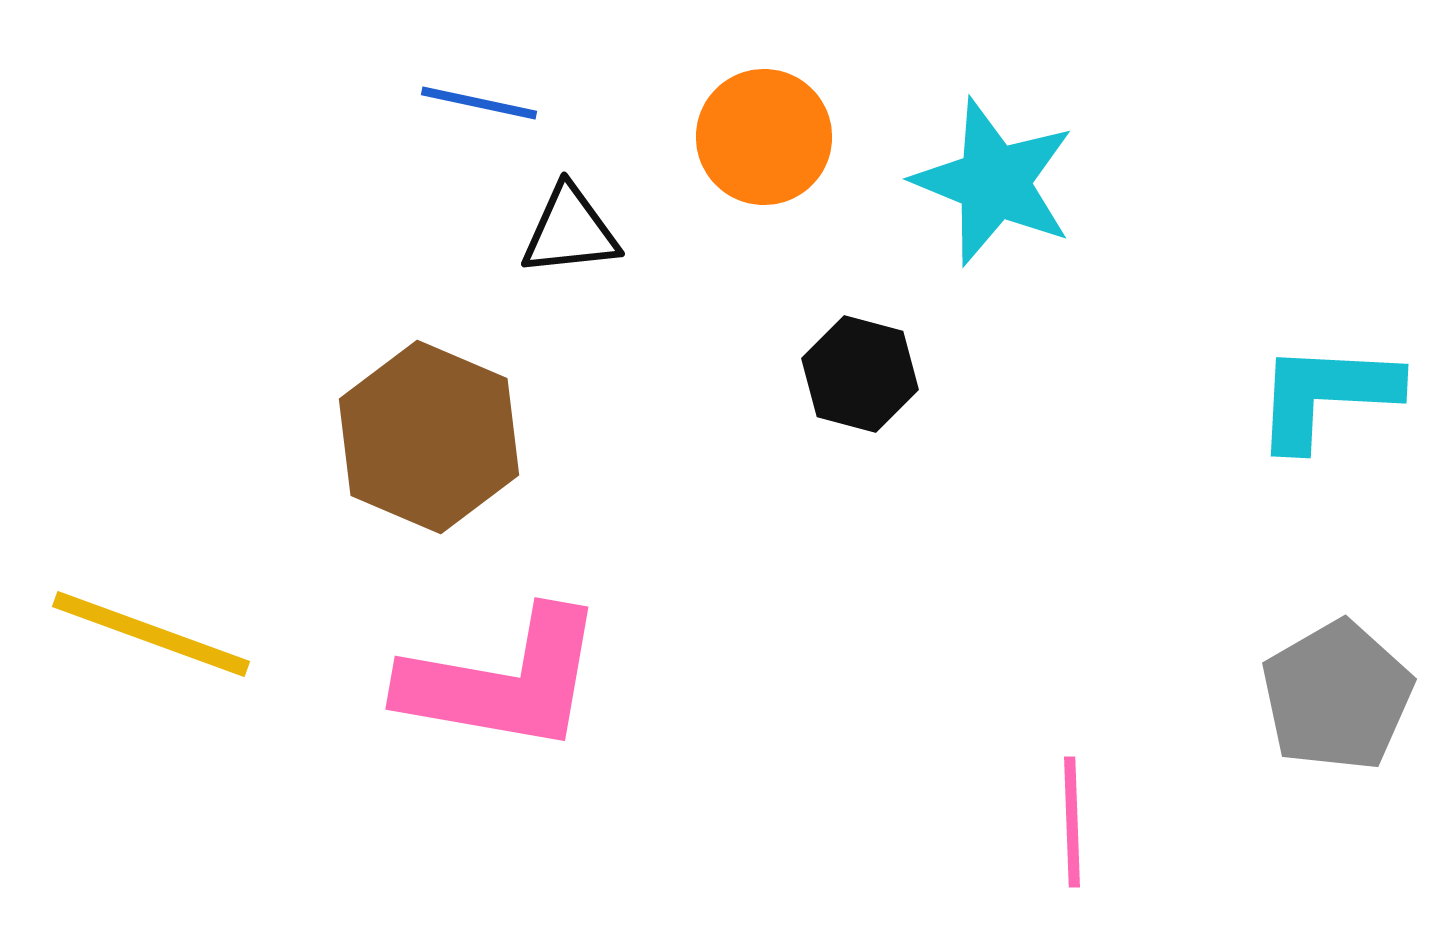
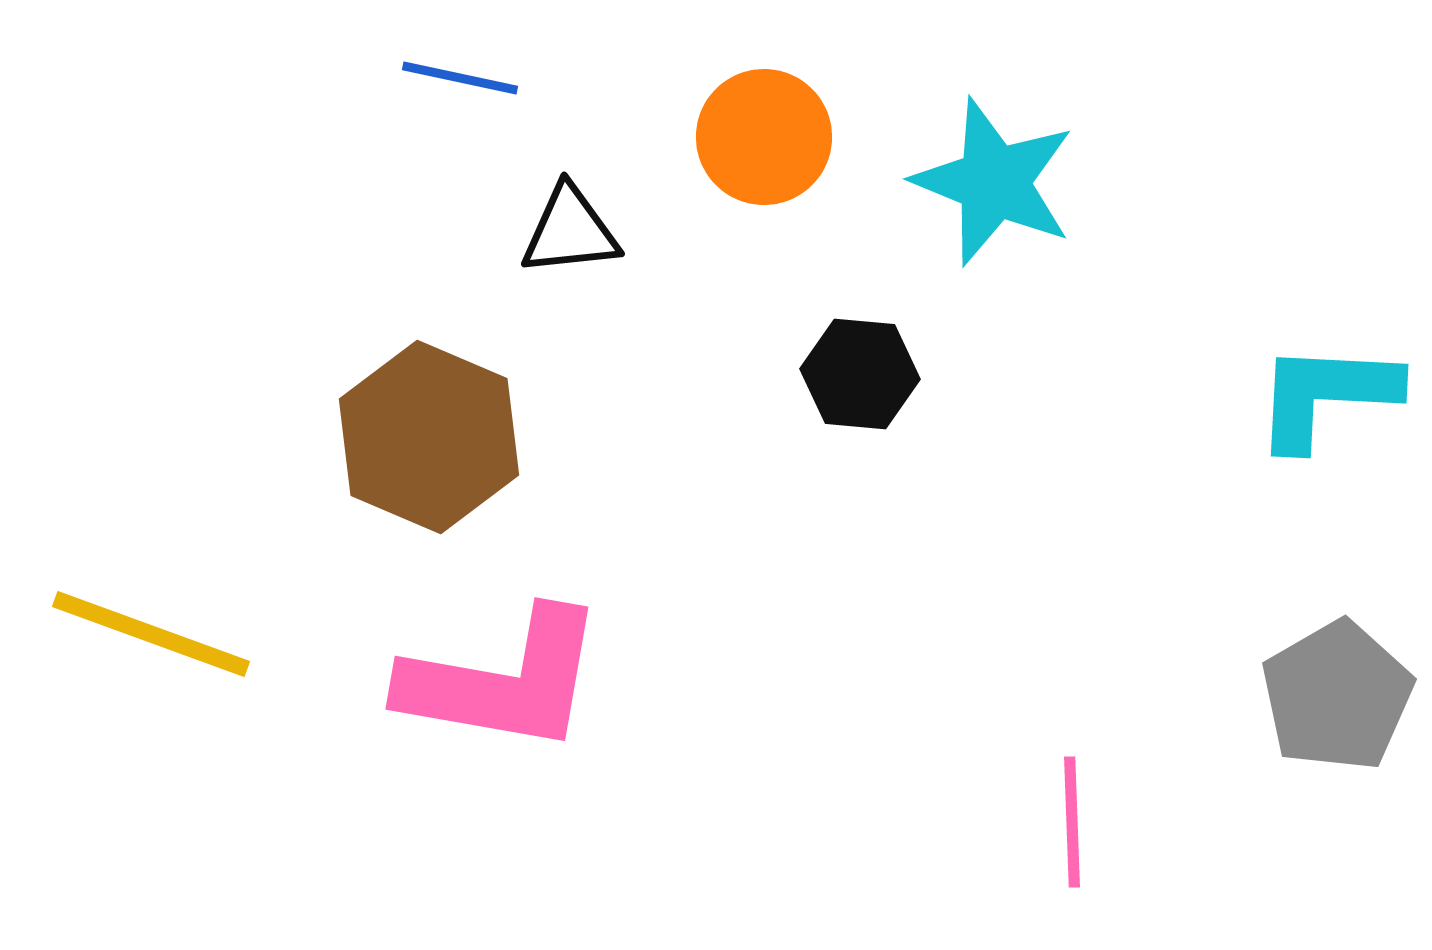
blue line: moved 19 px left, 25 px up
black hexagon: rotated 10 degrees counterclockwise
